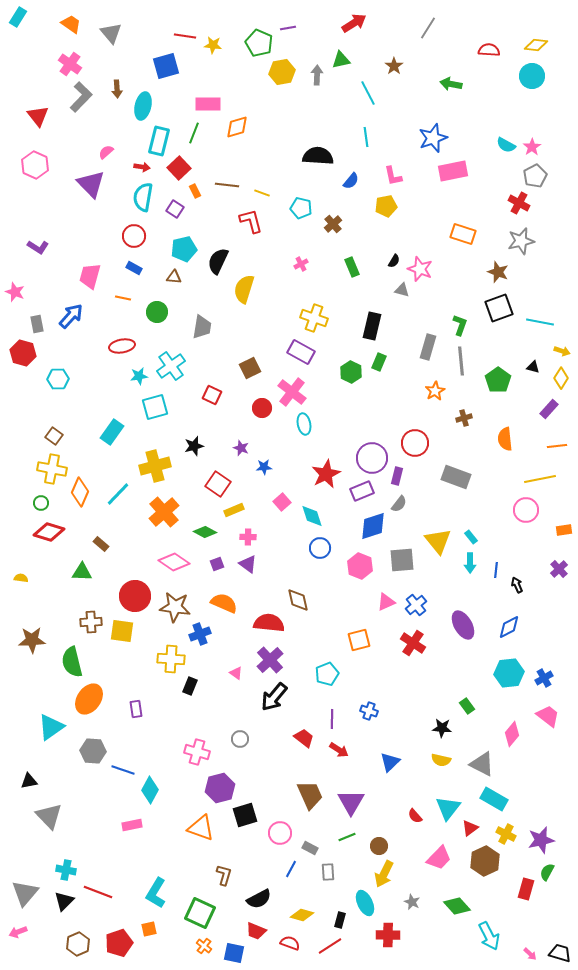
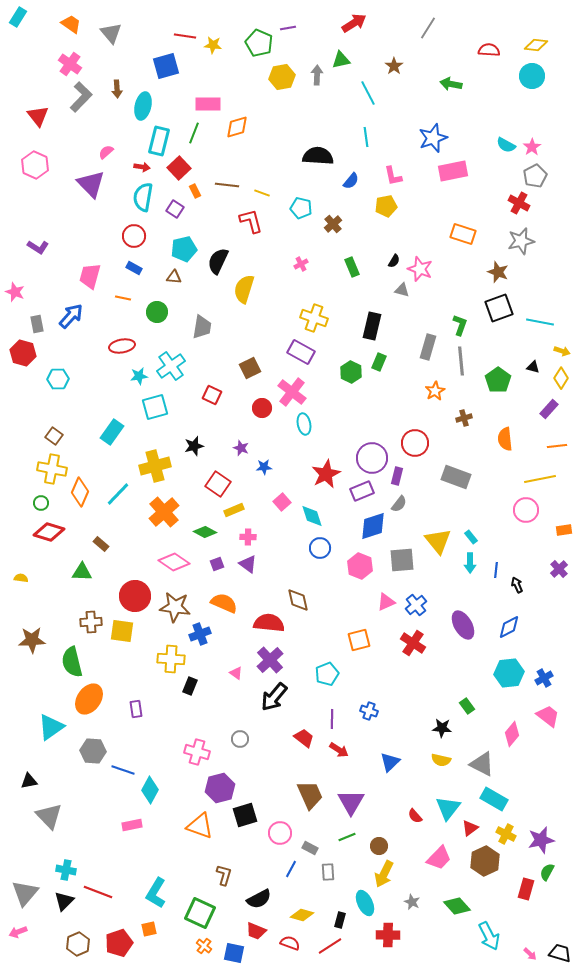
yellow hexagon at (282, 72): moved 5 px down
orange triangle at (201, 828): moved 1 px left, 2 px up
